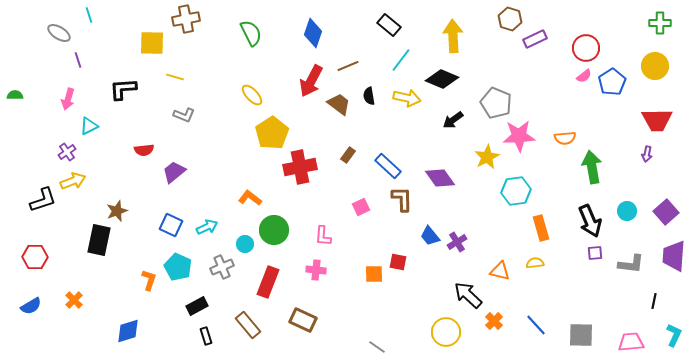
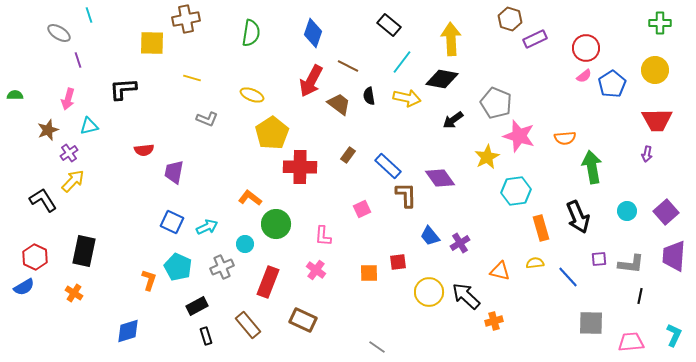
green semicircle at (251, 33): rotated 36 degrees clockwise
yellow arrow at (453, 36): moved 2 px left, 3 px down
cyan line at (401, 60): moved 1 px right, 2 px down
brown line at (348, 66): rotated 50 degrees clockwise
yellow circle at (655, 66): moved 4 px down
yellow line at (175, 77): moved 17 px right, 1 px down
black diamond at (442, 79): rotated 12 degrees counterclockwise
blue pentagon at (612, 82): moved 2 px down
yellow ellipse at (252, 95): rotated 25 degrees counterclockwise
gray L-shape at (184, 115): moved 23 px right, 4 px down
cyan triangle at (89, 126): rotated 12 degrees clockwise
pink star at (519, 136): rotated 20 degrees clockwise
purple cross at (67, 152): moved 2 px right, 1 px down
red cross at (300, 167): rotated 12 degrees clockwise
purple trapezoid at (174, 172): rotated 40 degrees counterclockwise
yellow arrow at (73, 181): rotated 25 degrees counterclockwise
brown L-shape at (402, 199): moved 4 px right, 4 px up
black L-shape at (43, 200): rotated 104 degrees counterclockwise
pink square at (361, 207): moved 1 px right, 2 px down
brown star at (117, 211): moved 69 px left, 81 px up
black arrow at (590, 221): moved 12 px left, 4 px up
blue square at (171, 225): moved 1 px right, 3 px up
green circle at (274, 230): moved 2 px right, 6 px up
black rectangle at (99, 240): moved 15 px left, 11 px down
purple cross at (457, 242): moved 3 px right, 1 px down
purple square at (595, 253): moved 4 px right, 6 px down
red hexagon at (35, 257): rotated 25 degrees clockwise
red square at (398, 262): rotated 18 degrees counterclockwise
pink cross at (316, 270): rotated 30 degrees clockwise
orange square at (374, 274): moved 5 px left, 1 px up
black arrow at (468, 295): moved 2 px left, 1 px down
orange cross at (74, 300): moved 7 px up; rotated 12 degrees counterclockwise
black line at (654, 301): moved 14 px left, 5 px up
blue semicircle at (31, 306): moved 7 px left, 19 px up
orange cross at (494, 321): rotated 30 degrees clockwise
blue line at (536, 325): moved 32 px right, 48 px up
yellow circle at (446, 332): moved 17 px left, 40 px up
gray square at (581, 335): moved 10 px right, 12 px up
